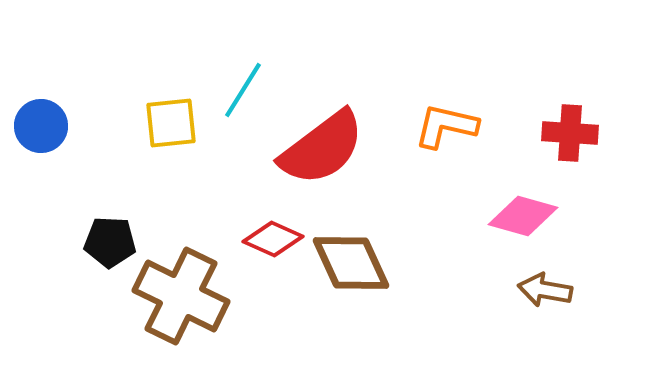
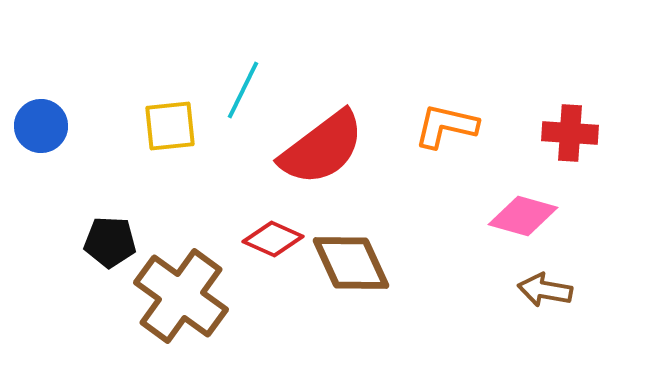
cyan line: rotated 6 degrees counterclockwise
yellow square: moved 1 px left, 3 px down
brown cross: rotated 10 degrees clockwise
